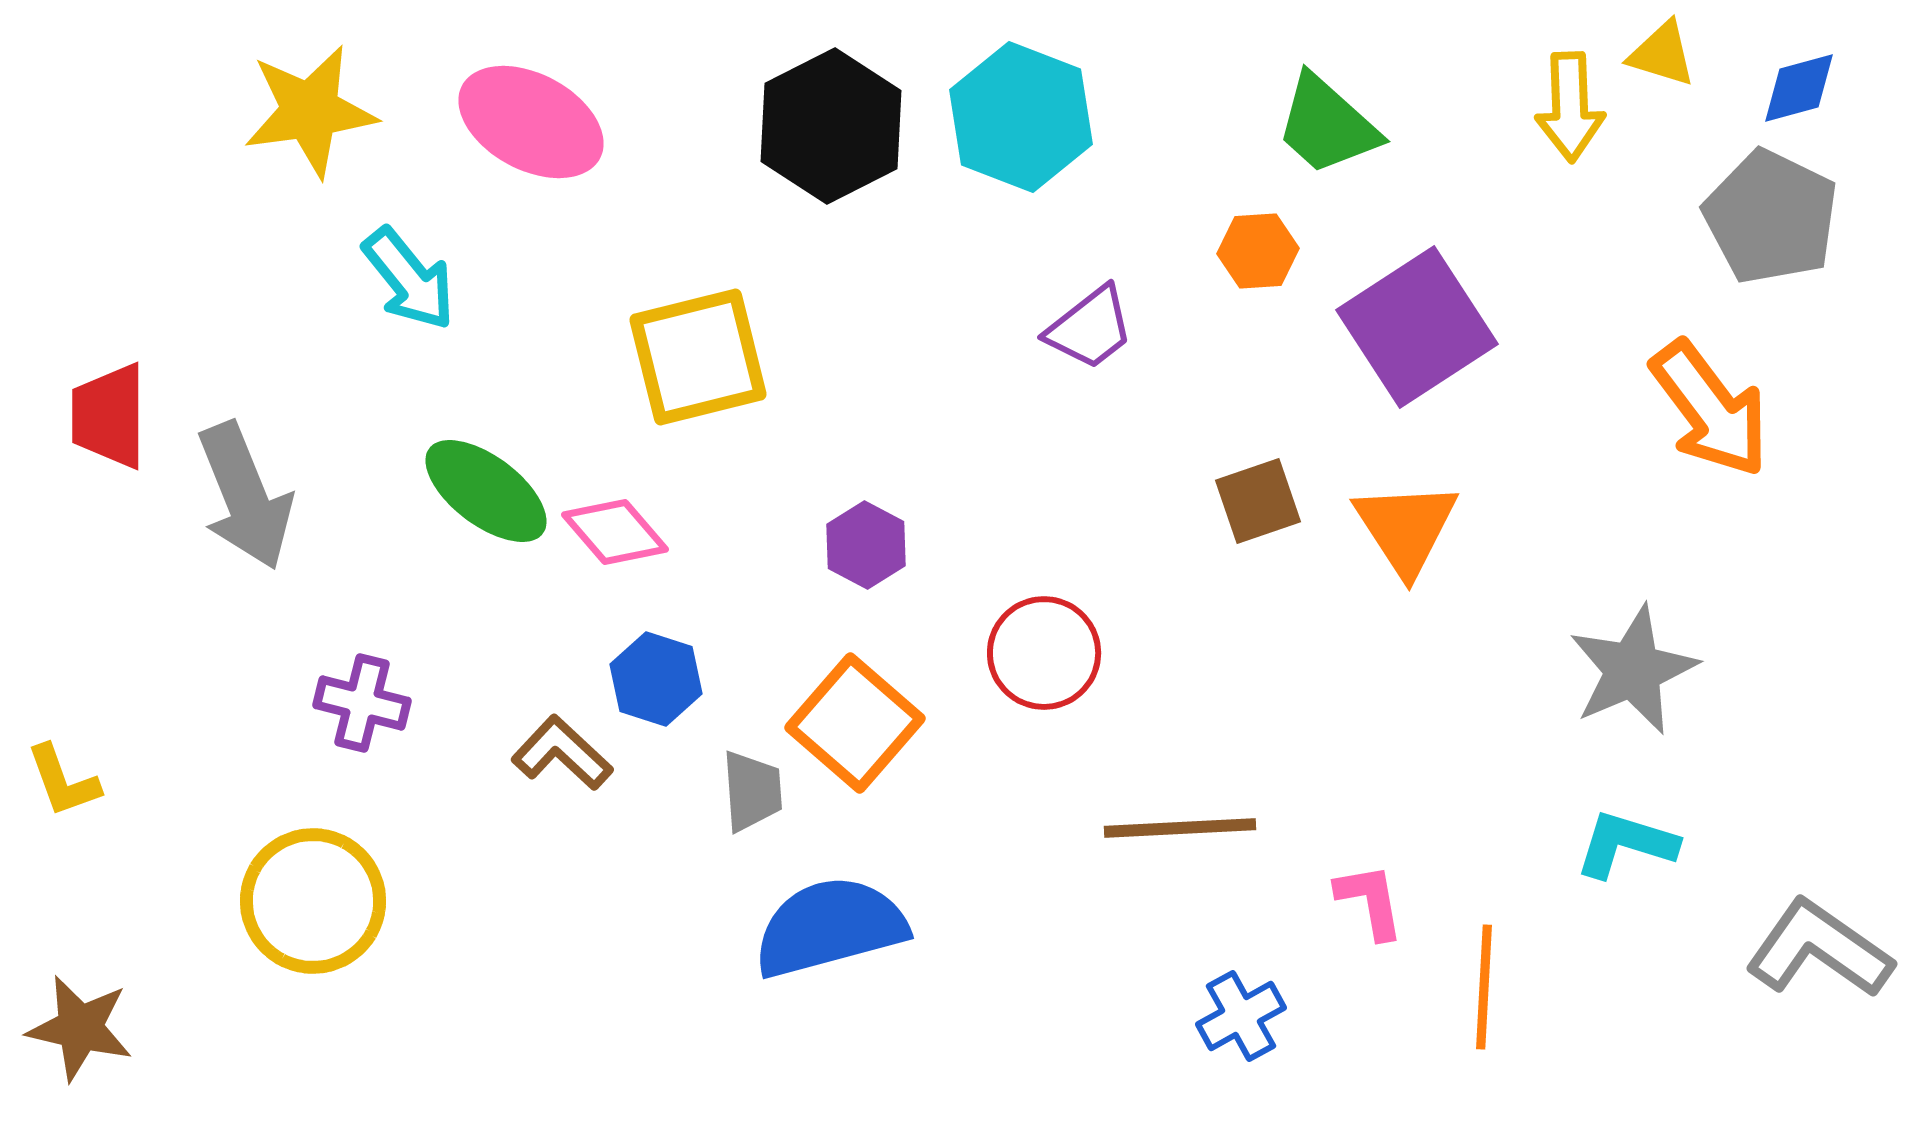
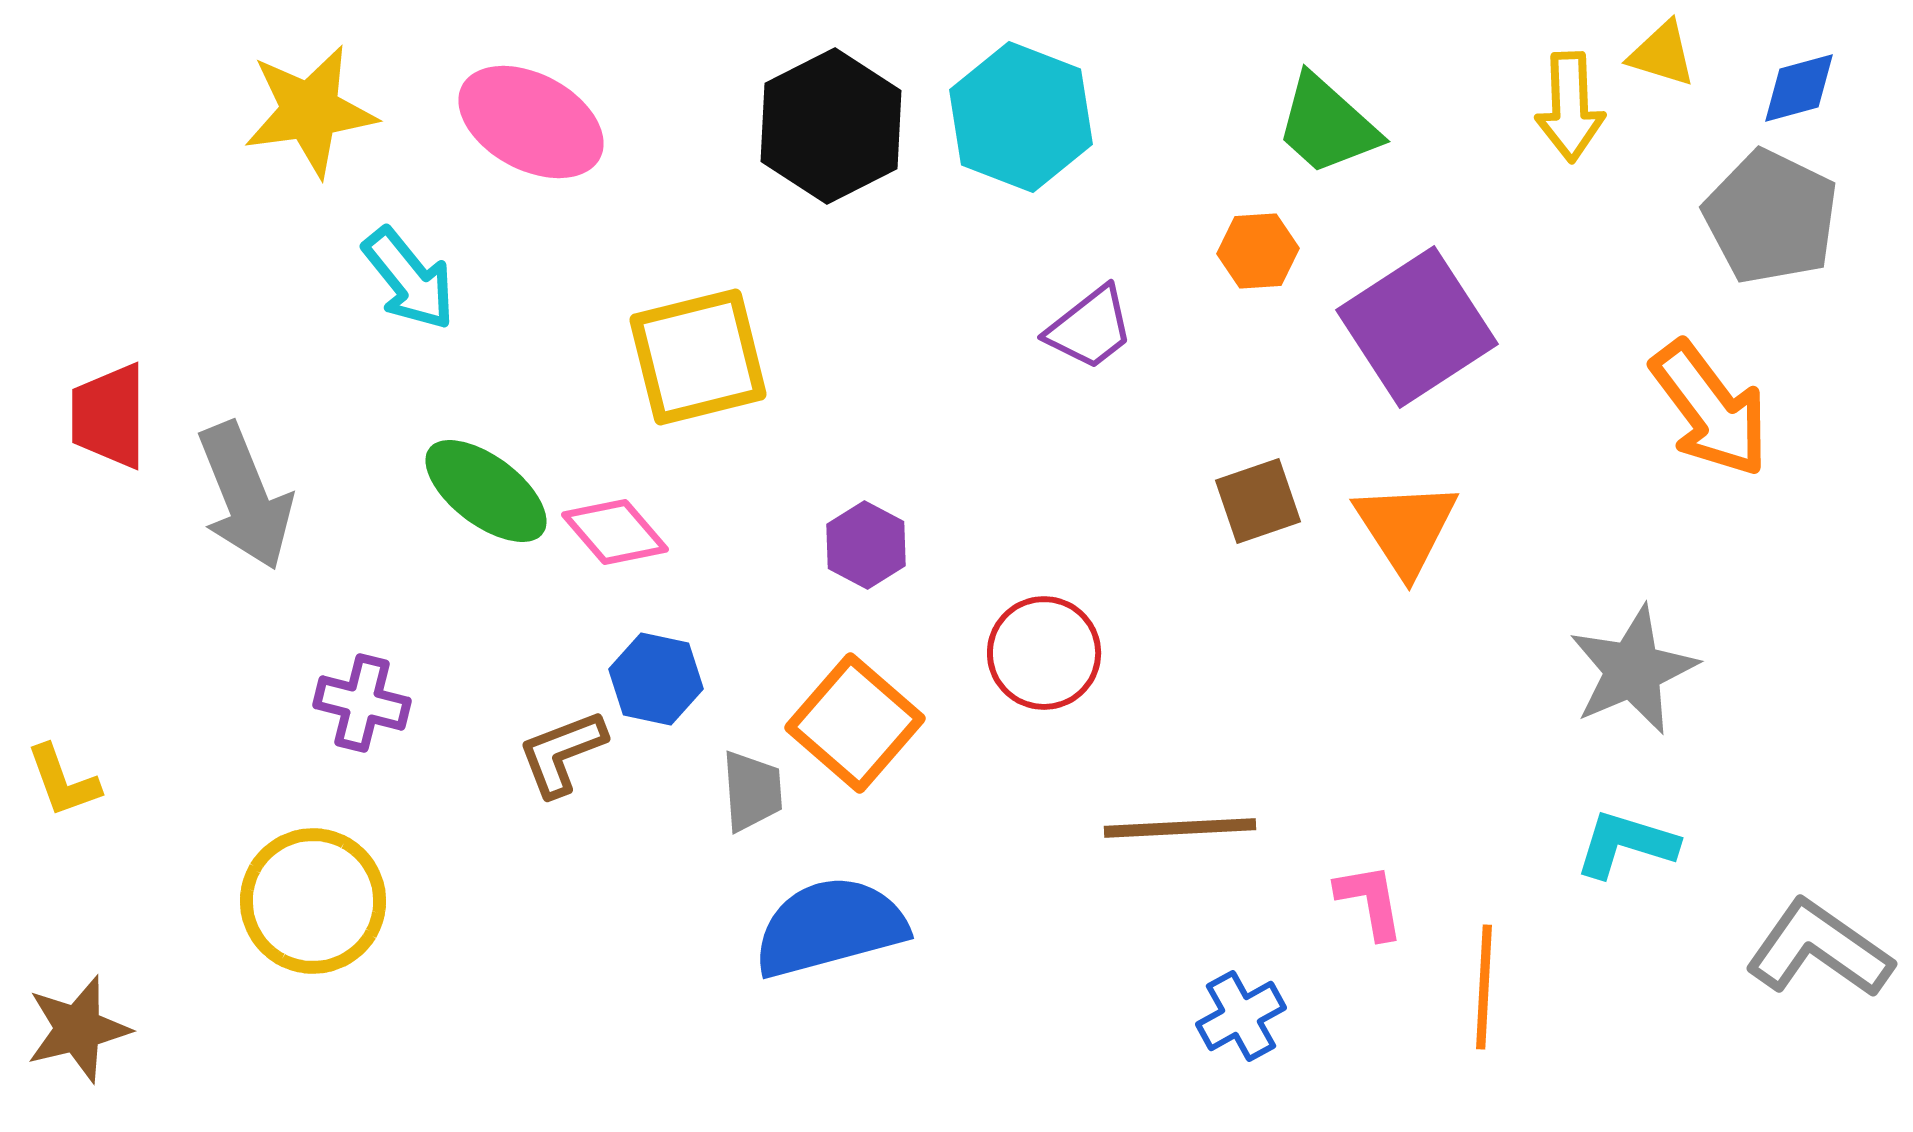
blue hexagon: rotated 6 degrees counterclockwise
brown L-shape: rotated 64 degrees counterclockwise
brown star: moved 2 px left, 1 px down; rotated 27 degrees counterclockwise
